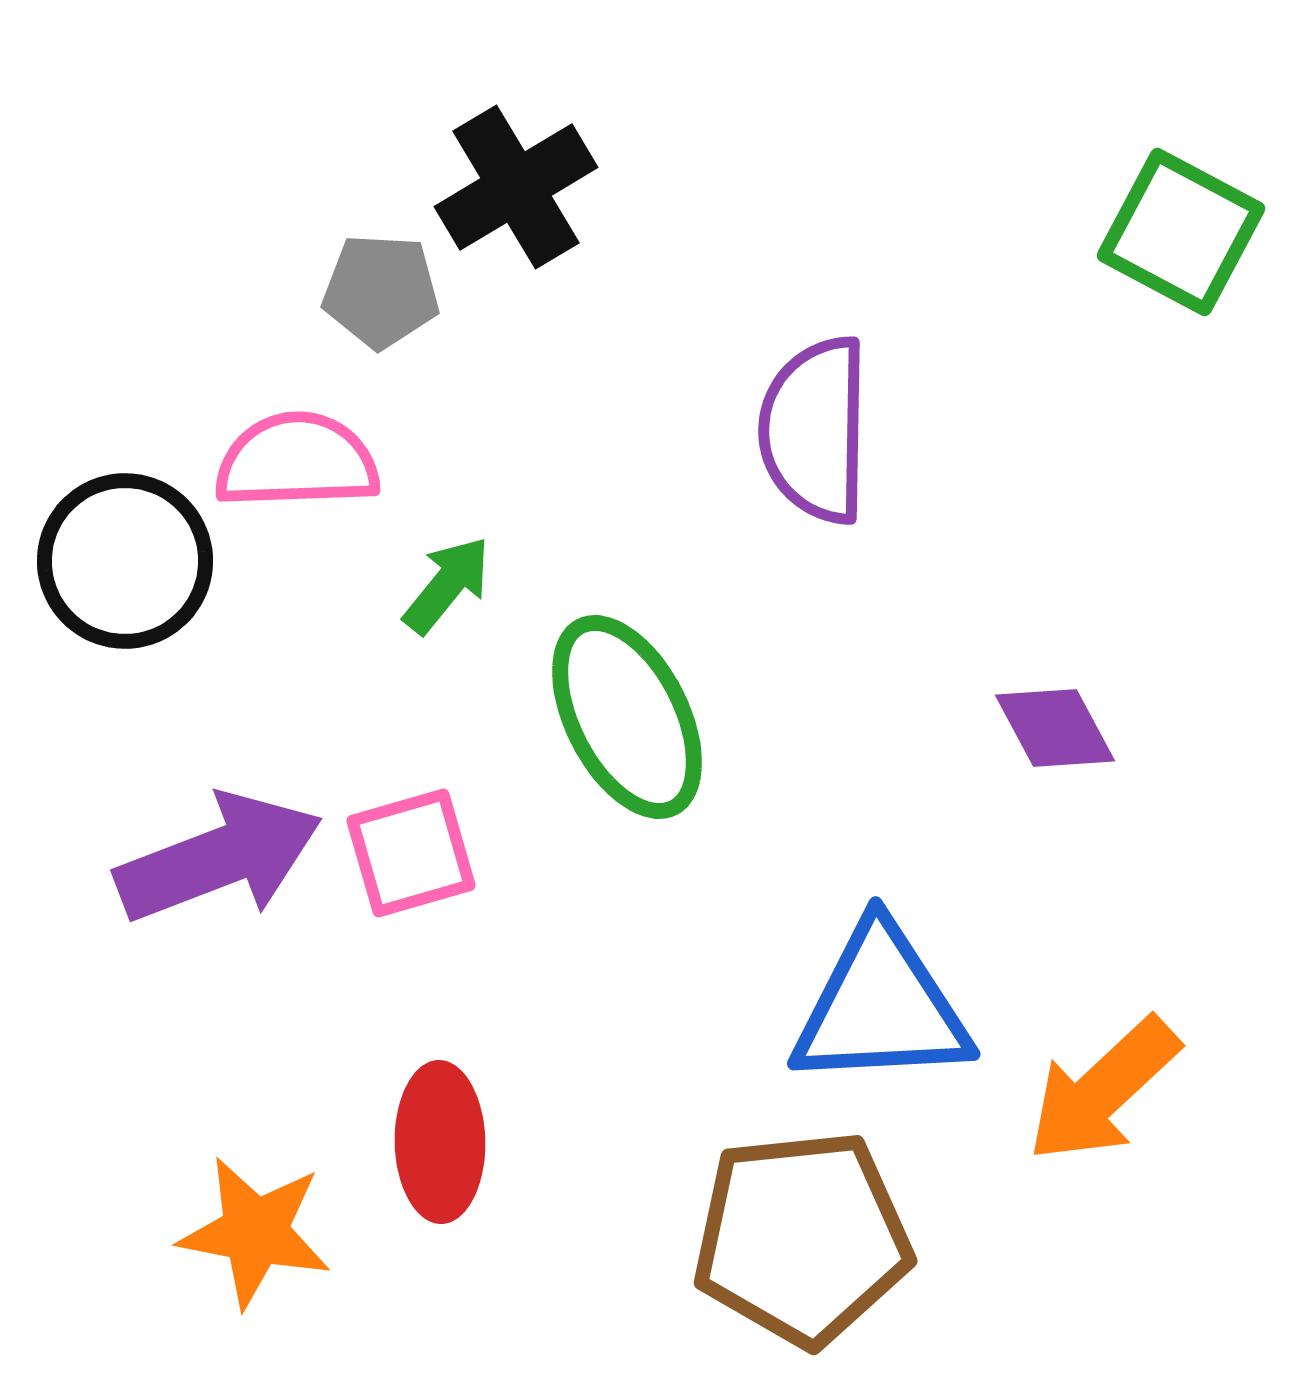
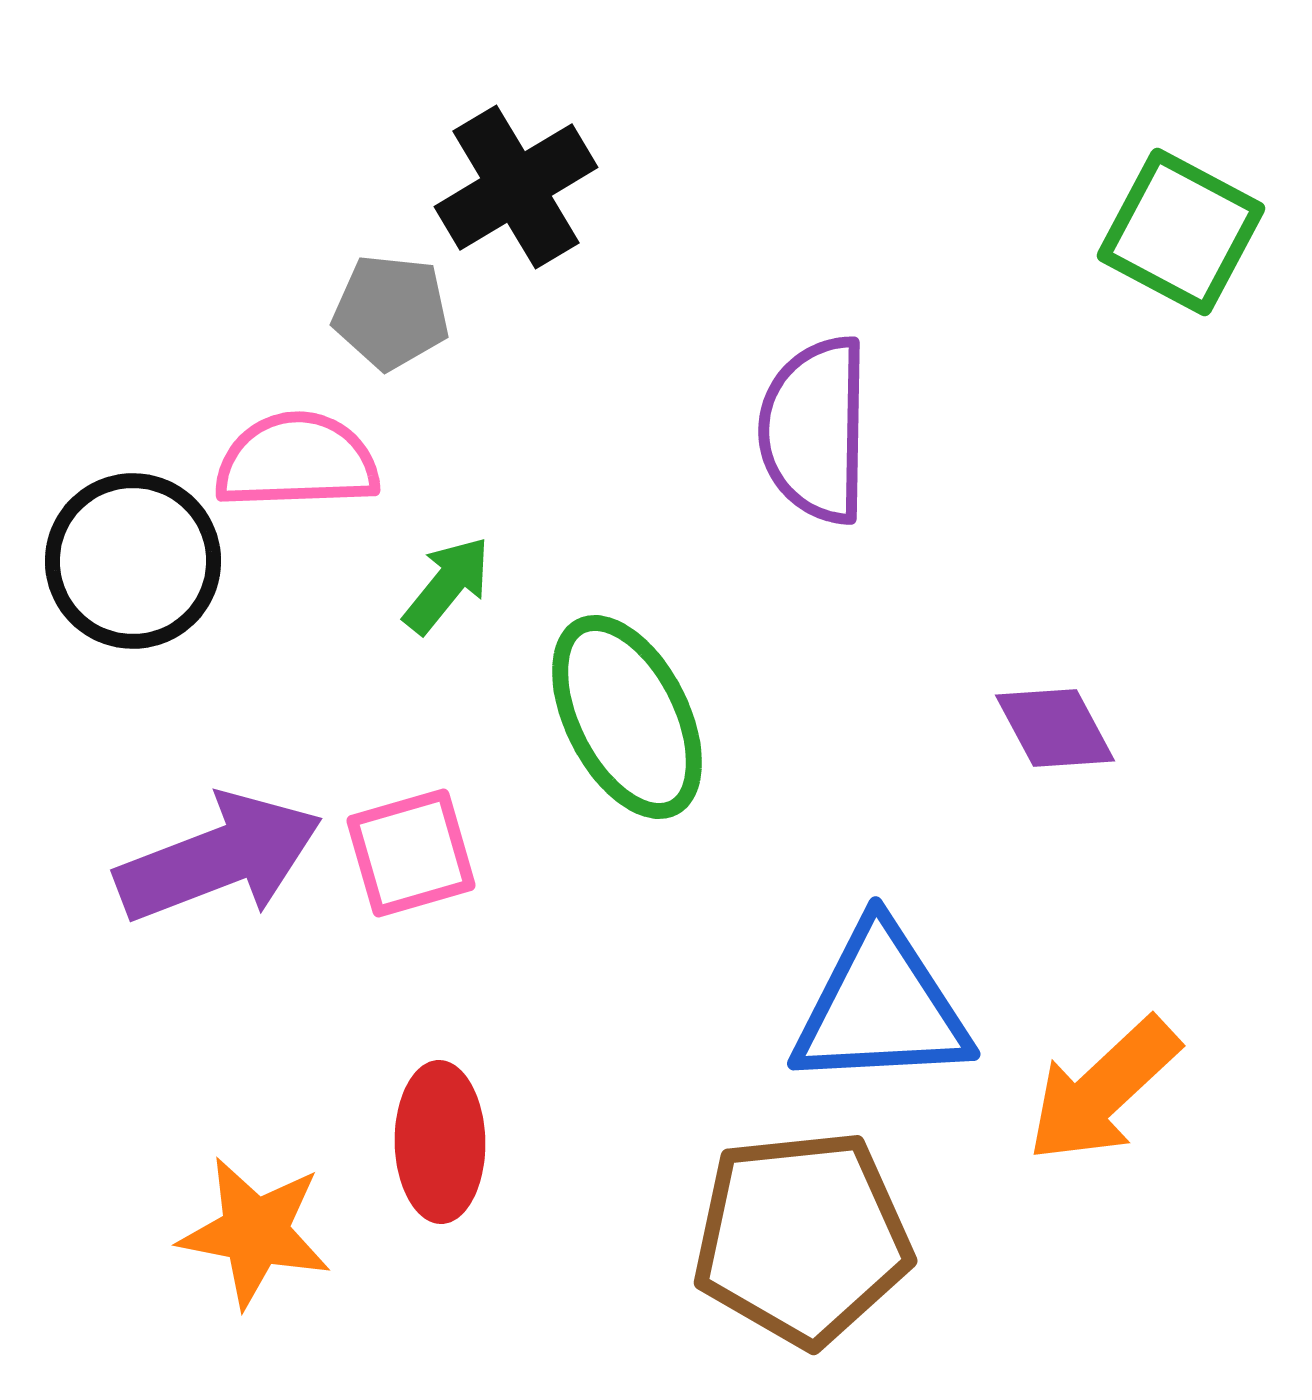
gray pentagon: moved 10 px right, 21 px down; rotated 3 degrees clockwise
black circle: moved 8 px right
